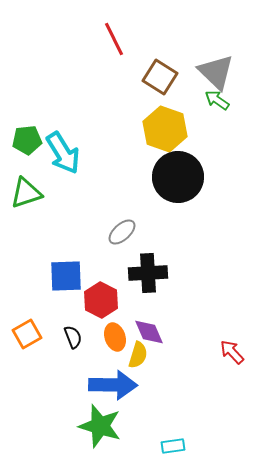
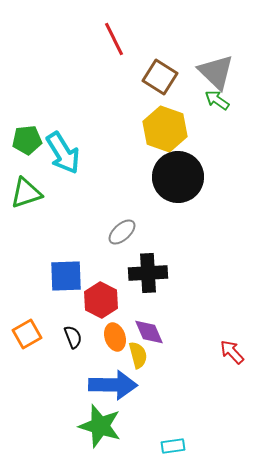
yellow semicircle: rotated 32 degrees counterclockwise
